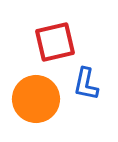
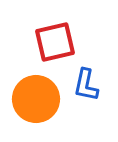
blue L-shape: moved 1 px down
